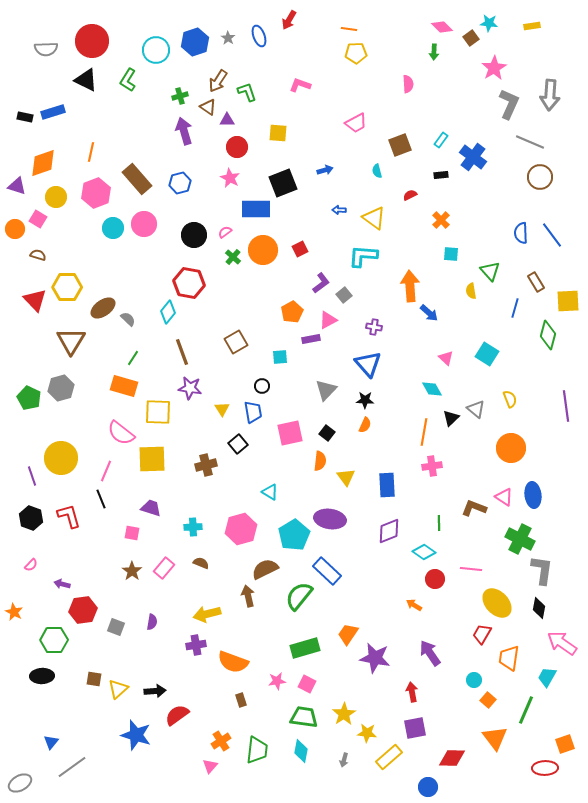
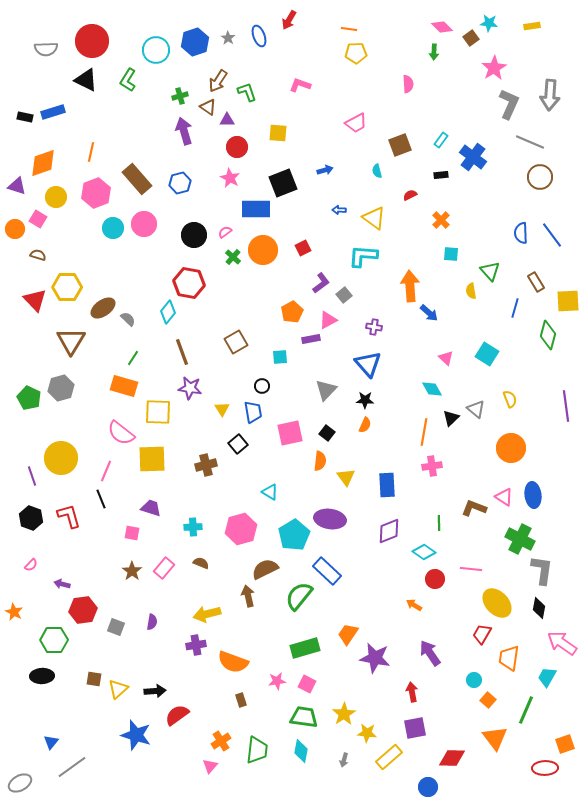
red square at (300, 249): moved 3 px right, 1 px up
